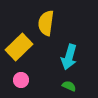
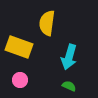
yellow semicircle: moved 1 px right
yellow rectangle: rotated 64 degrees clockwise
pink circle: moved 1 px left
